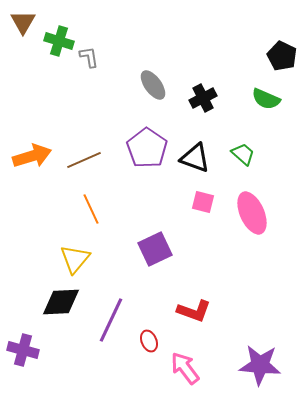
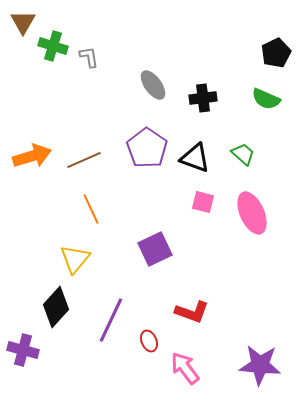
green cross: moved 6 px left, 5 px down
black pentagon: moved 6 px left, 3 px up; rotated 20 degrees clockwise
black cross: rotated 20 degrees clockwise
black diamond: moved 5 px left, 5 px down; rotated 45 degrees counterclockwise
red L-shape: moved 2 px left, 1 px down
